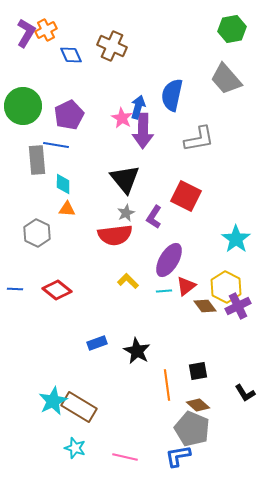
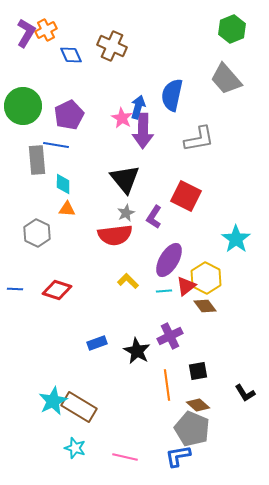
green hexagon at (232, 29): rotated 12 degrees counterclockwise
yellow hexagon at (226, 287): moved 20 px left, 9 px up
red diamond at (57, 290): rotated 20 degrees counterclockwise
purple cross at (238, 306): moved 68 px left, 30 px down
